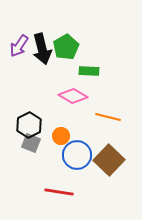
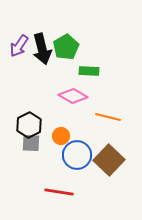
gray square: rotated 18 degrees counterclockwise
